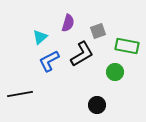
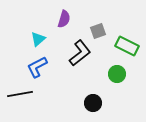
purple semicircle: moved 4 px left, 4 px up
cyan triangle: moved 2 px left, 2 px down
green rectangle: rotated 15 degrees clockwise
black L-shape: moved 2 px left, 1 px up; rotated 8 degrees counterclockwise
blue L-shape: moved 12 px left, 6 px down
green circle: moved 2 px right, 2 px down
black circle: moved 4 px left, 2 px up
